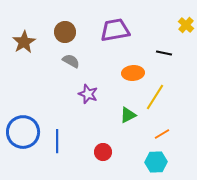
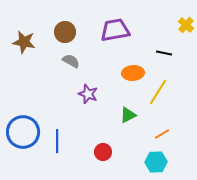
brown star: rotated 30 degrees counterclockwise
yellow line: moved 3 px right, 5 px up
